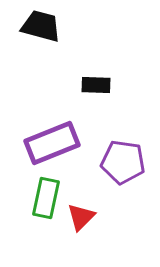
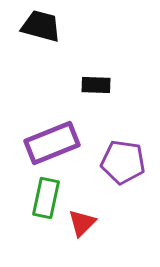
red triangle: moved 1 px right, 6 px down
